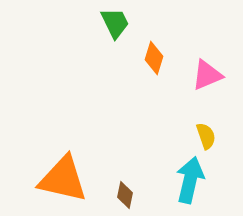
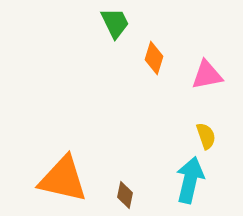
pink triangle: rotated 12 degrees clockwise
